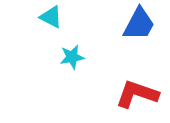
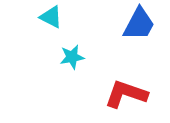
red L-shape: moved 11 px left
